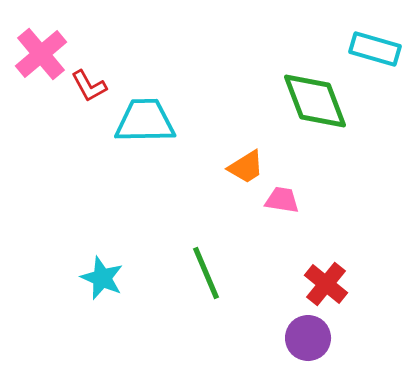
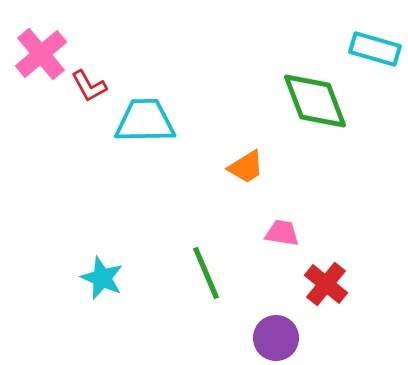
pink trapezoid: moved 33 px down
purple circle: moved 32 px left
